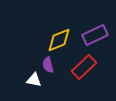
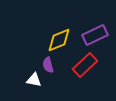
red rectangle: moved 1 px right, 2 px up
